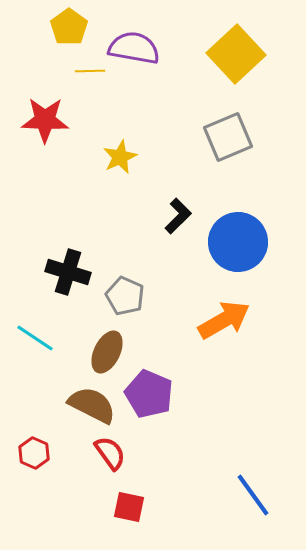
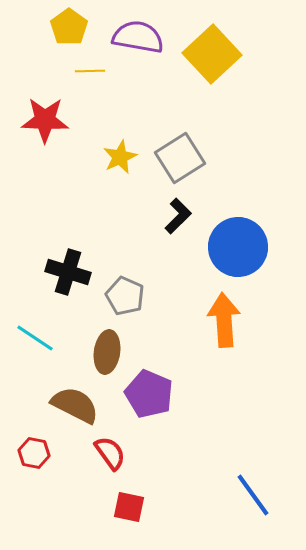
purple semicircle: moved 4 px right, 11 px up
yellow square: moved 24 px left
gray square: moved 48 px left, 21 px down; rotated 9 degrees counterclockwise
blue circle: moved 5 px down
orange arrow: rotated 64 degrees counterclockwise
brown ellipse: rotated 18 degrees counterclockwise
brown semicircle: moved 17 px left
red hexagon: rotated 12 degrees counterclockwise
